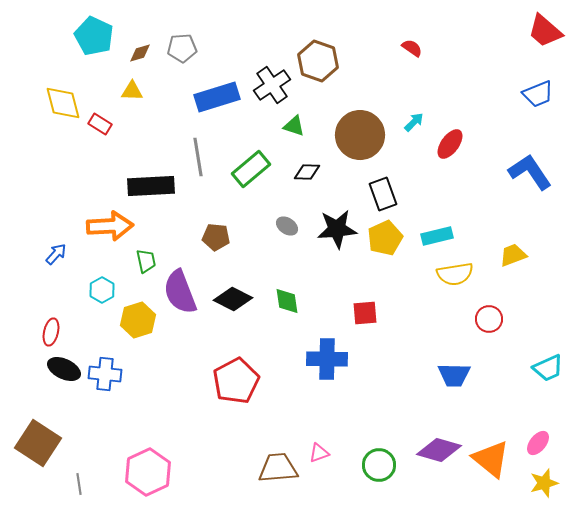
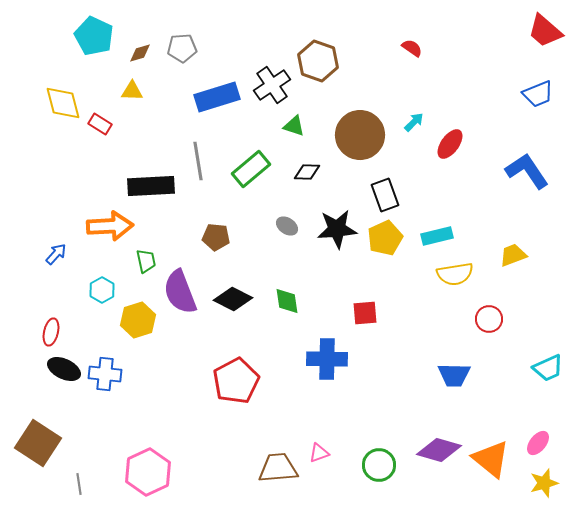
gray line at (198, 157): moved 4 px down
blue L-shape at (530, 172): moved 3 px left, 1 px up
black rectangle at (383, 194): moved 2 px right, 1 px down
